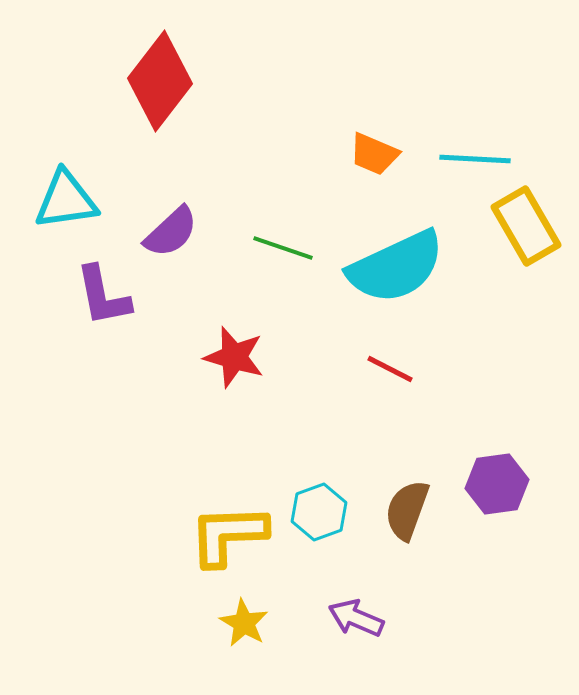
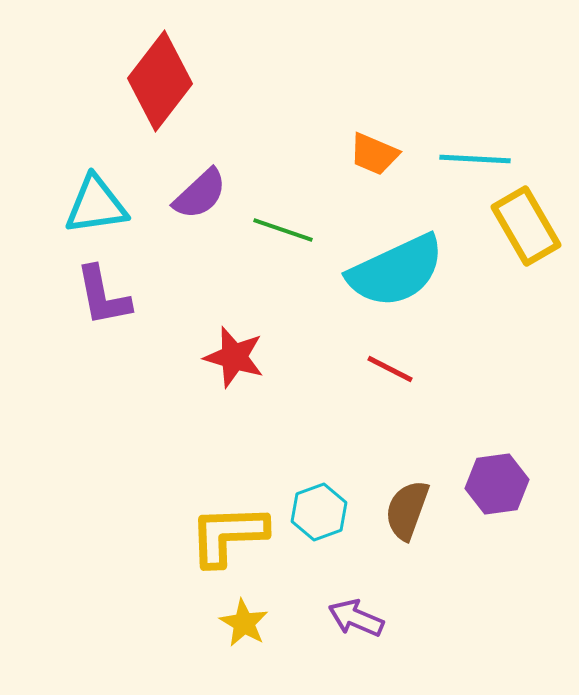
cyan triangle: moved 30 px right, 5 px down
purple semicircle: moved 29 px right, 38 px up
green line: moved 18 px up
cyan semicircle: moved 4 px down
